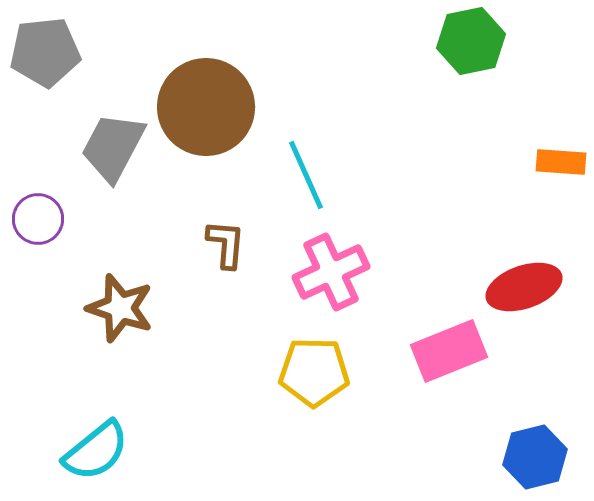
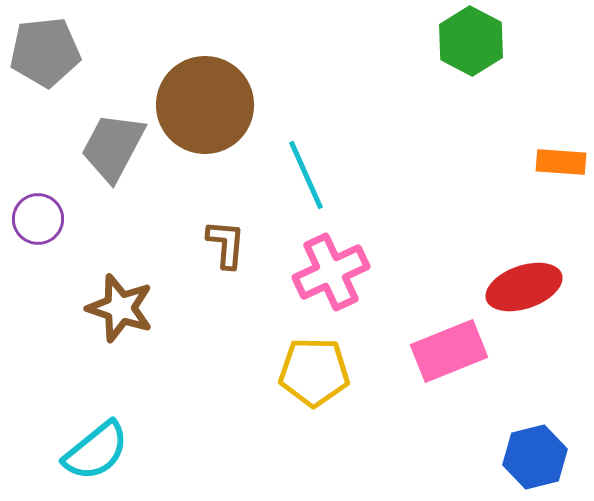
green hexagon: rotated 20 degrees counterclockwise
brown circle: moved 1 px left, 2 px up
